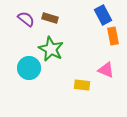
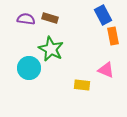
purple semicircle: rotated 30 degrees counterclockwise
